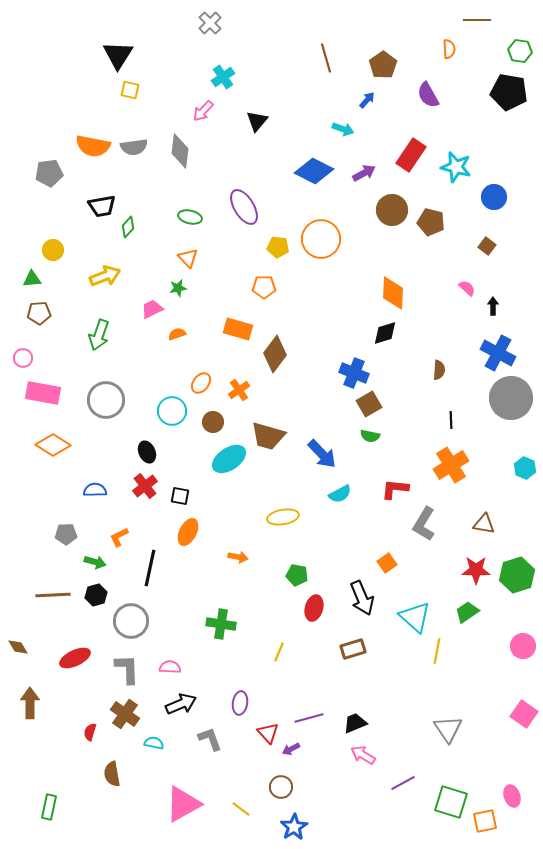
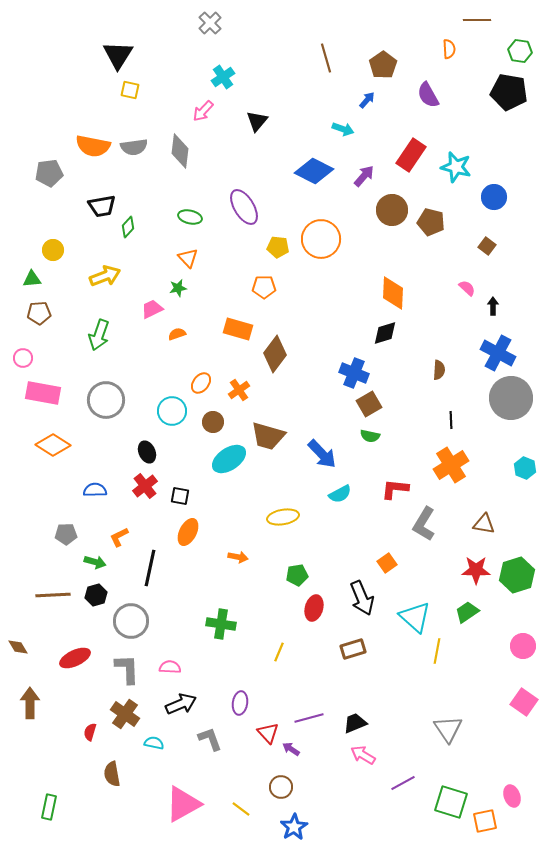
purple arrow at (364, 173): moved 3 px down; rotated 20 degrees counterclockwise
green pentagon at (297, 575): rotated 20 degrees counterclockwise
pink square at (524, 714): moved 12 px up
purple arrow at (291, 749): rotated 60 degrees clockwise
